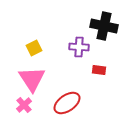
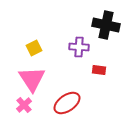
black cross: moved 2 px right, 1 px up
